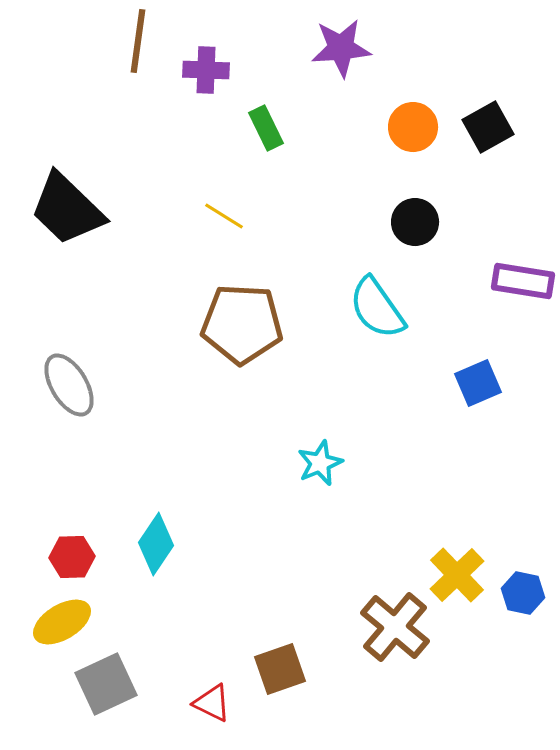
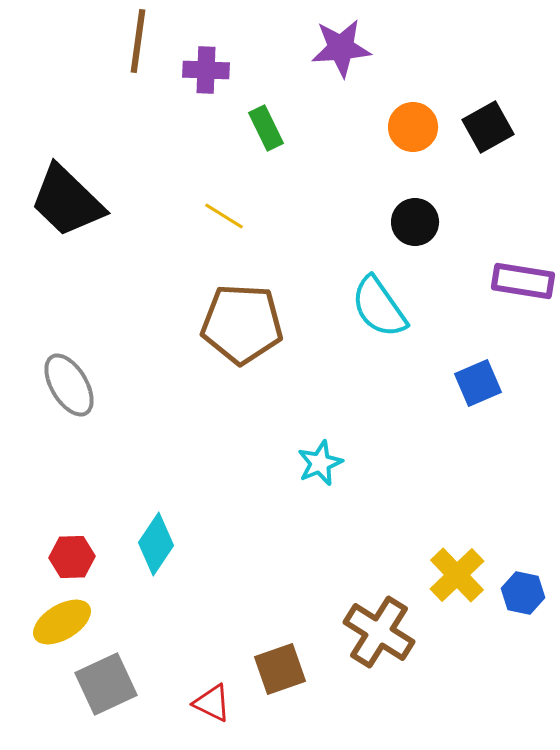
black trapezoid: moved 8 px up
cyan semicircle: moved 2 px right, 1 px up
brown cross: moved 16 px left, 5 px down; rotated 8 degrees counterclockwise
